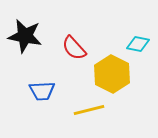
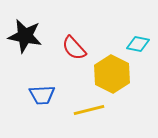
blue trapezoid: moved 4 px down
